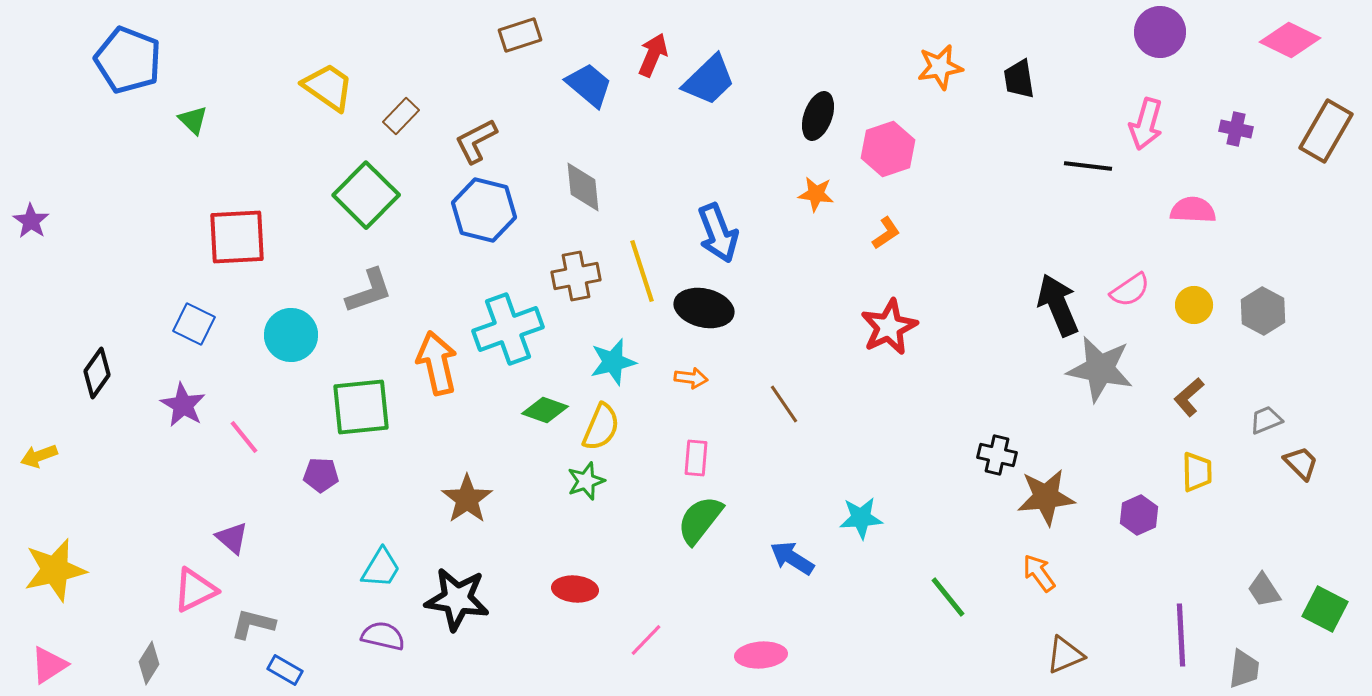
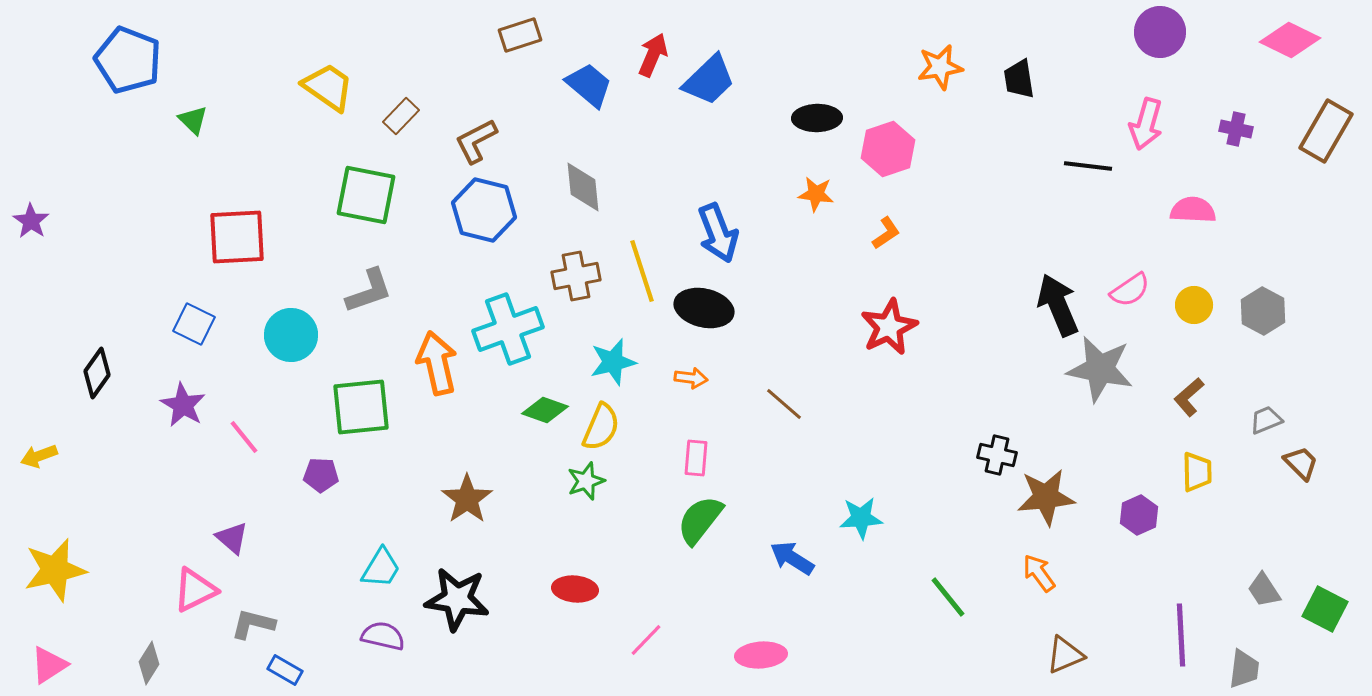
black ellipse at (818, 116): moved 1 px left, 2 px down; rotated 69 degrees clockwise
green square at (366, 195): rotated 34 degrees counterclockwise
brown line at (784, 404): rotated 15 degrees counterclockwise
